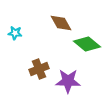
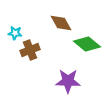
brown cross: moved 9 px left, 19 px up
